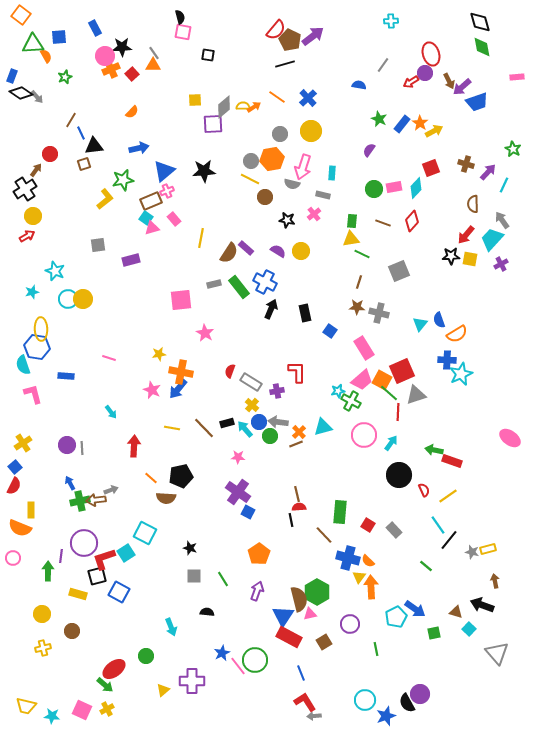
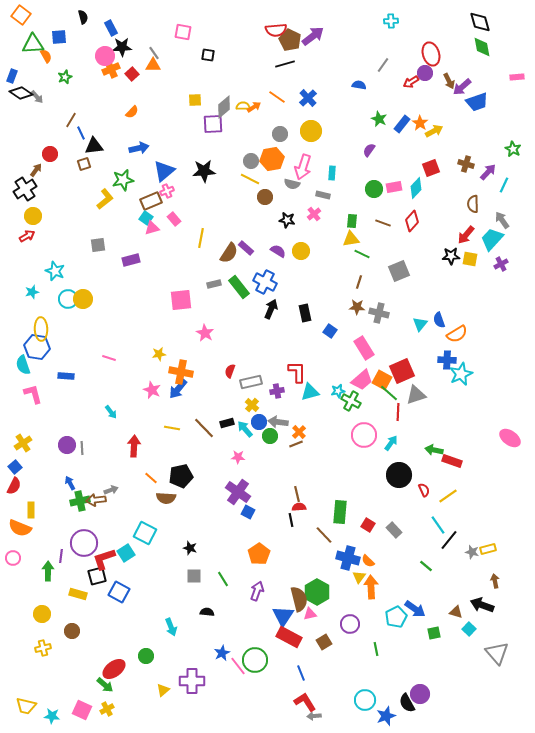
black semicircle at (180, 17): moved 97 px left
blue rectangle at (95, 28): moved 16 px right
red semicircle at (276, 30): rotated 45 degrees clockwise
gray rectangle at (251, 382): rotated 45 degrees counterclockwise
cyan triangle at (323, 427): moved 13 px left, 35 px up
